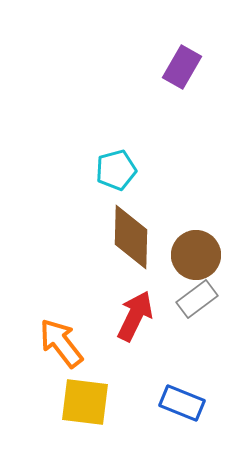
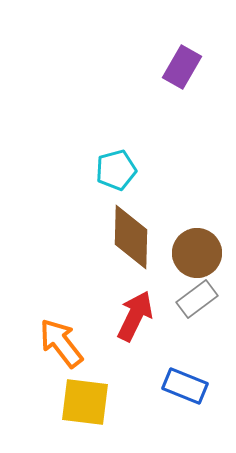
brown circle: moved 1 px right, 2 px up
blue rectangle: moved 3 px right, 17 px up
